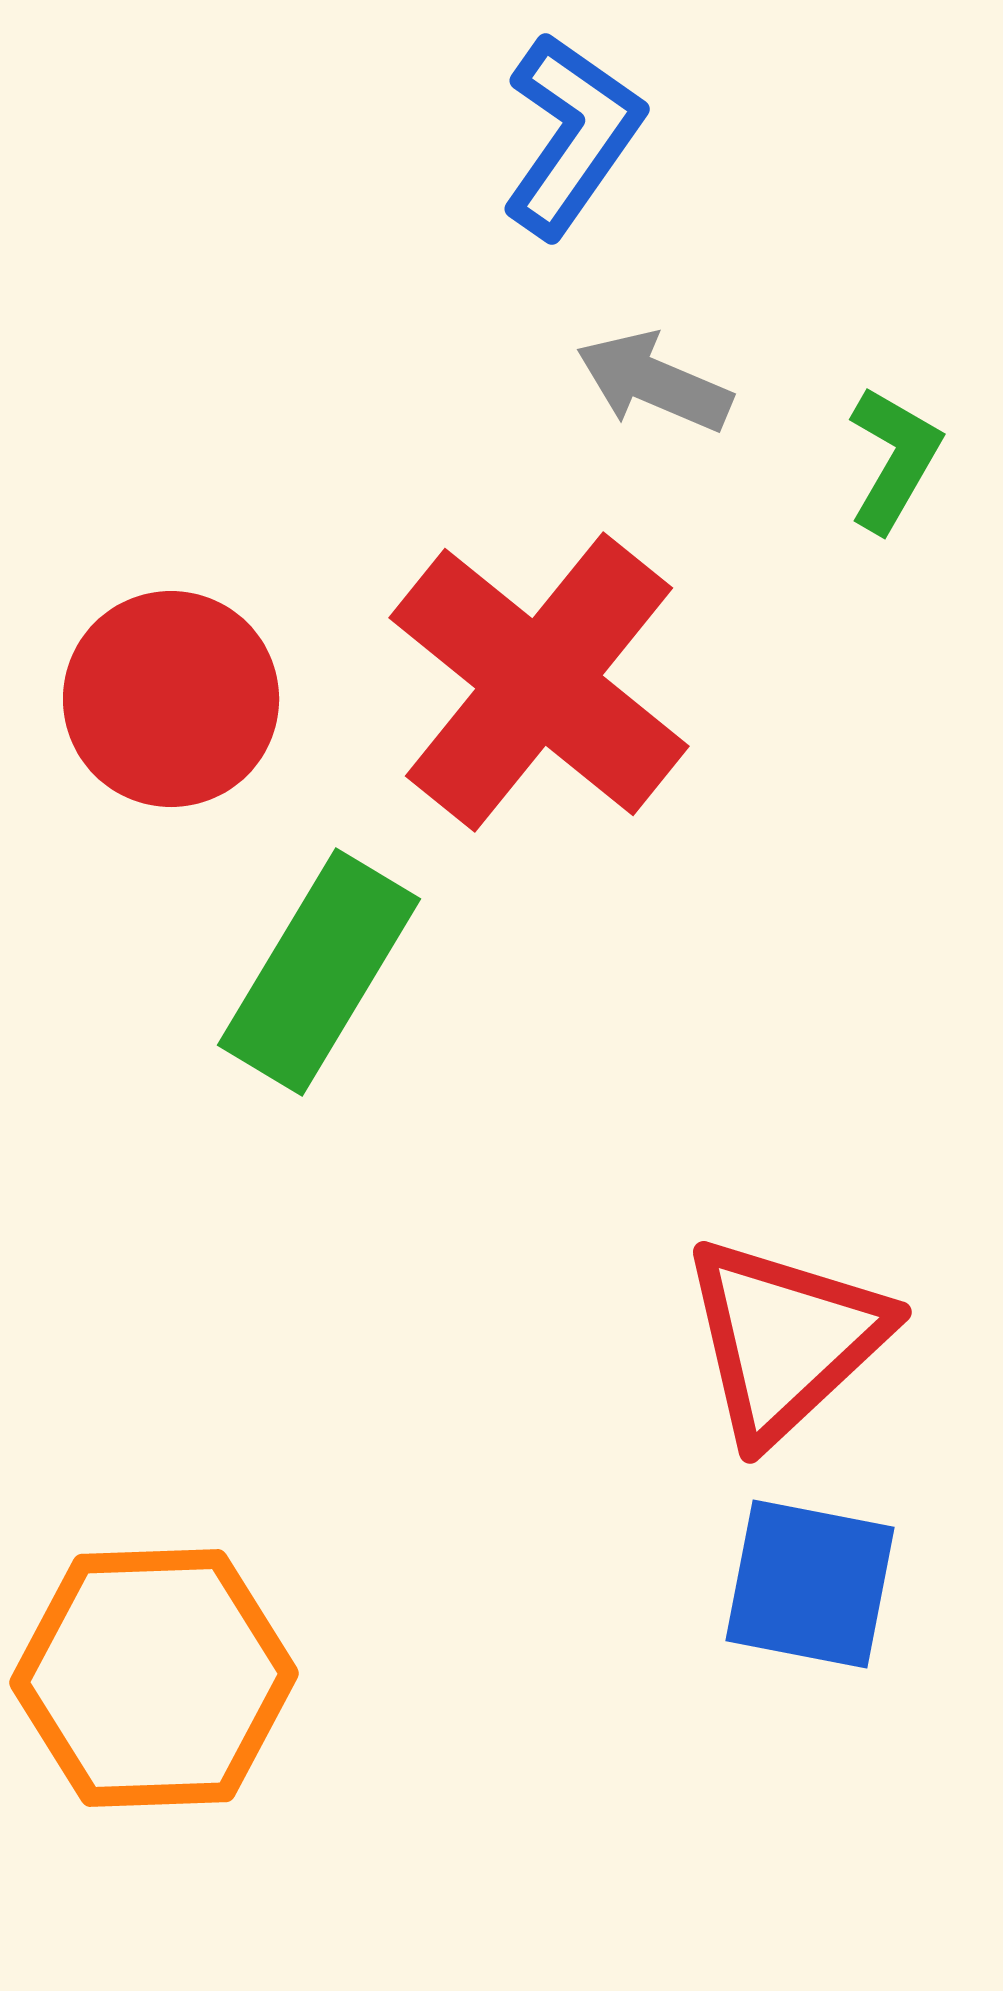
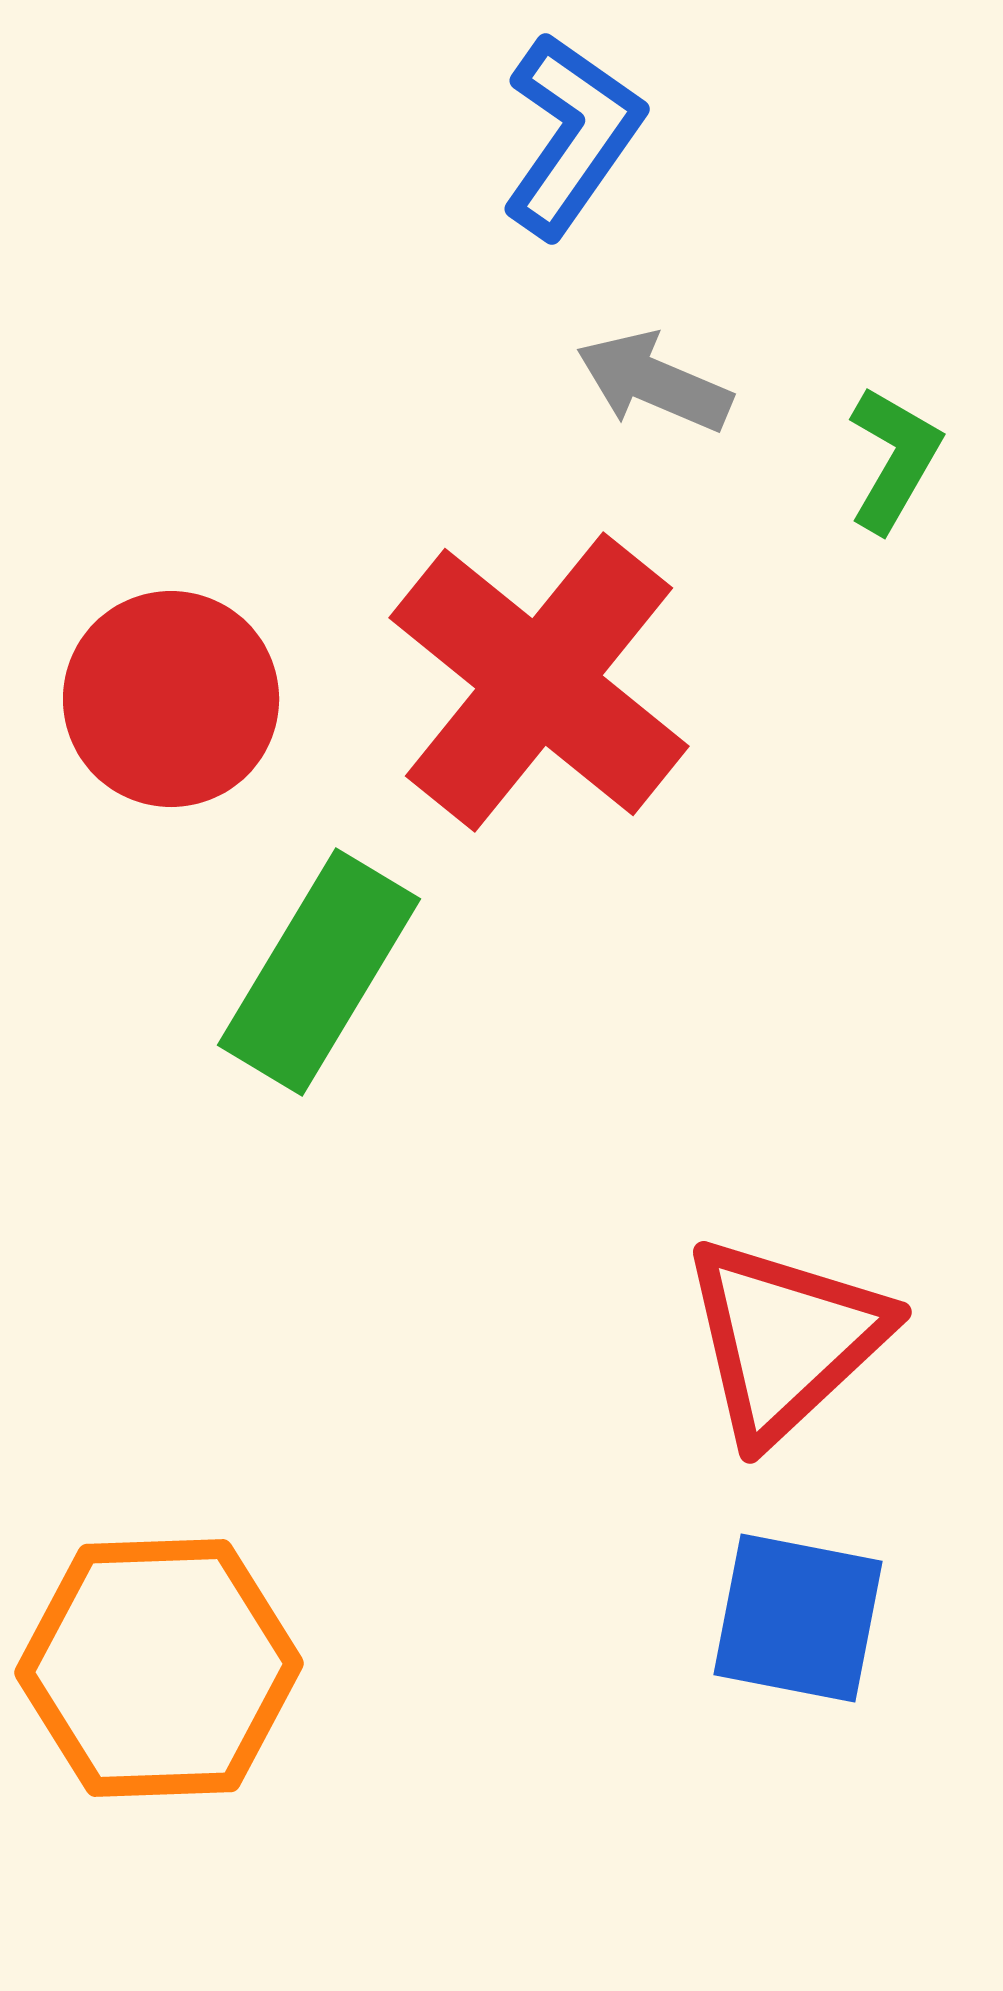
blue square: moved 12 px left, 34 px down
orange hexagon: moved 5 px right, 10 px up
